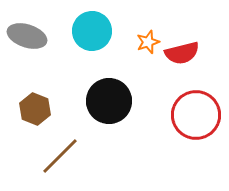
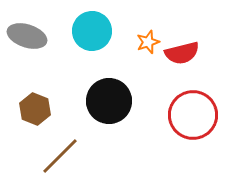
red circle: moved 3 px left
